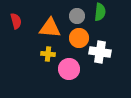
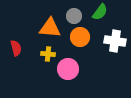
green semicircle: rotated 30 degrees clockwise
gray circle: moved 3 px left
red semicircle: moved 27 px down
orange circle: moved 1 px right, 1 px up
white cross: moved 15 px right, 11 px up
pink circle: moved 1 px left
